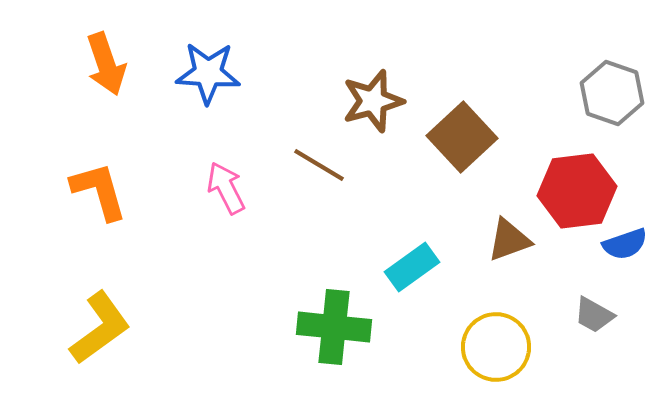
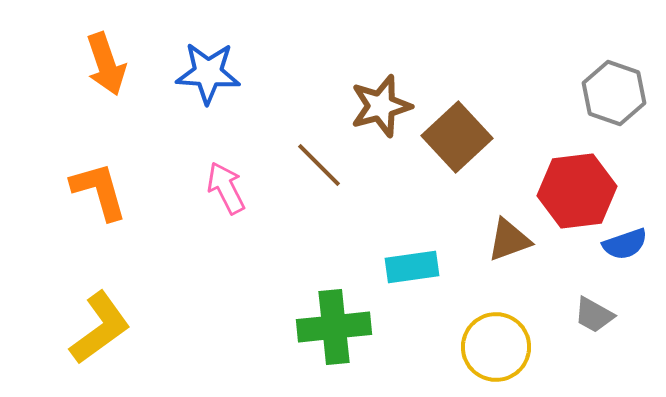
gray hexagon: moved 2 px right
brown star: moved 8 px right, 5 px down
brown square: moved 5 px left
brown line: rotated 14 degrees clockwise
cyan rectangle: rotated 28 degrees clockwise
green cross: rotated 12 degrees counterclockwise
